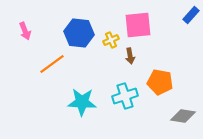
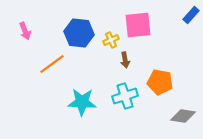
brown arrow: moved 5 px left, 4 px down
